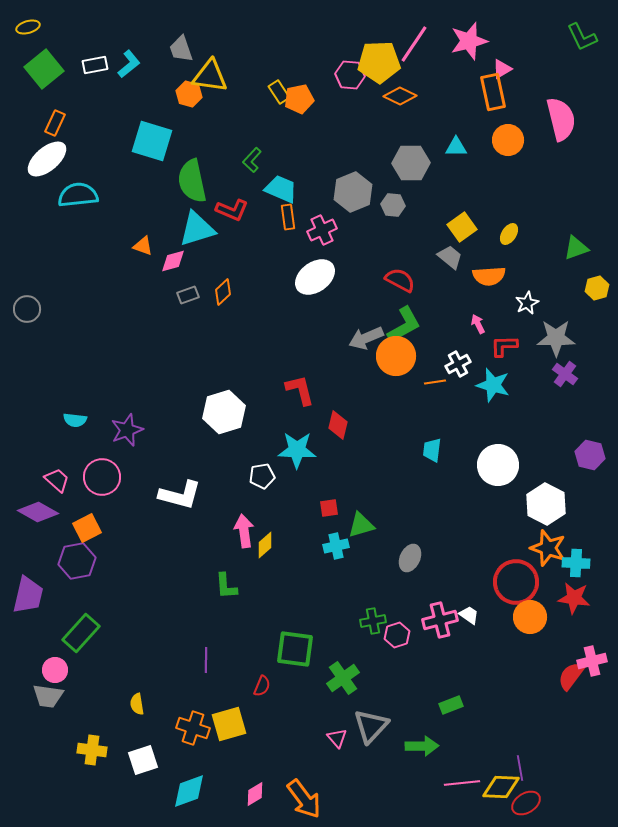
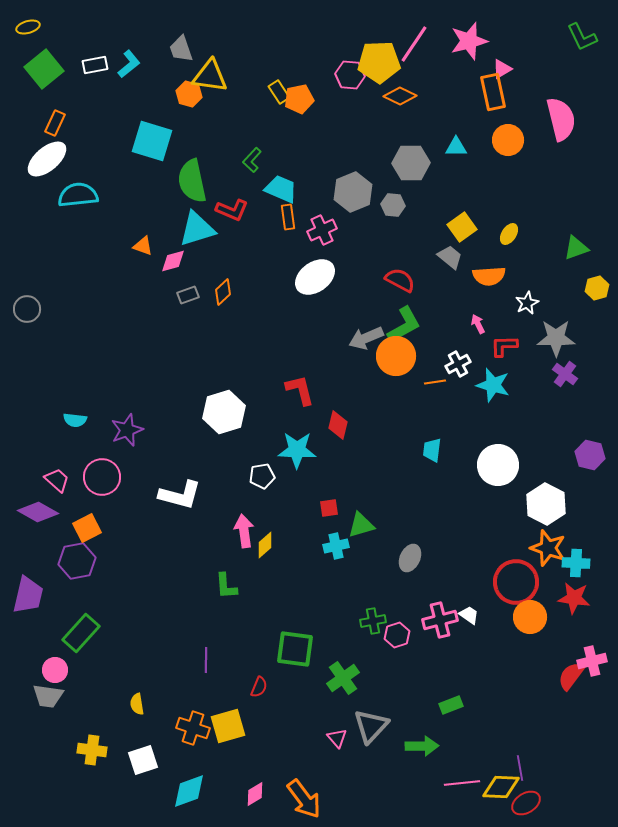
red semicircle at (262, 686): moved 3 px left, 1 px down
yellow square at (229, 724): moved 1 px left, 2 px down
